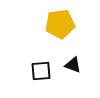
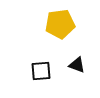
black triangle: moved 4 px right
